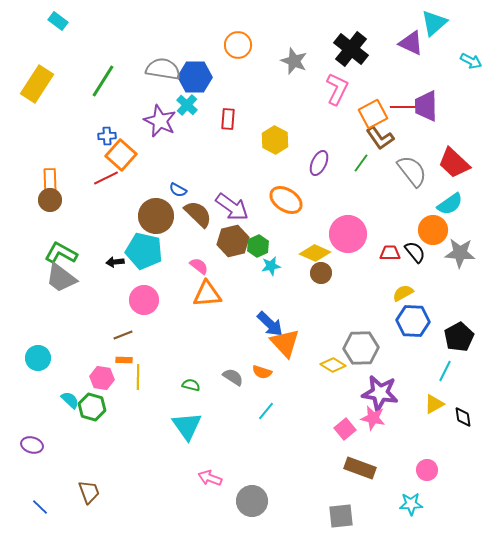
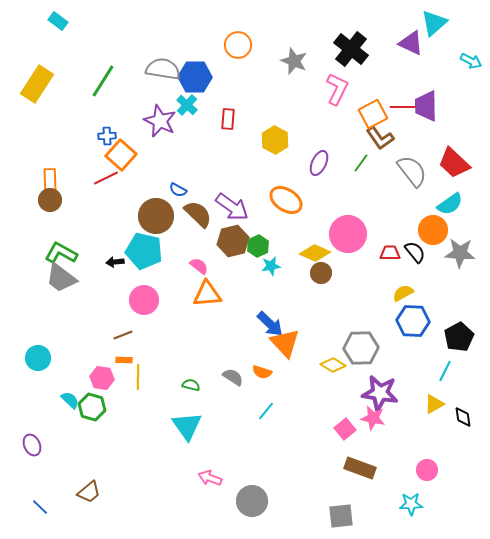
purple ellipse at (32, 445): rotated 50 degrees clockwise
brown trapezoid at (89, 492): rotated 70 degrees clockwise
